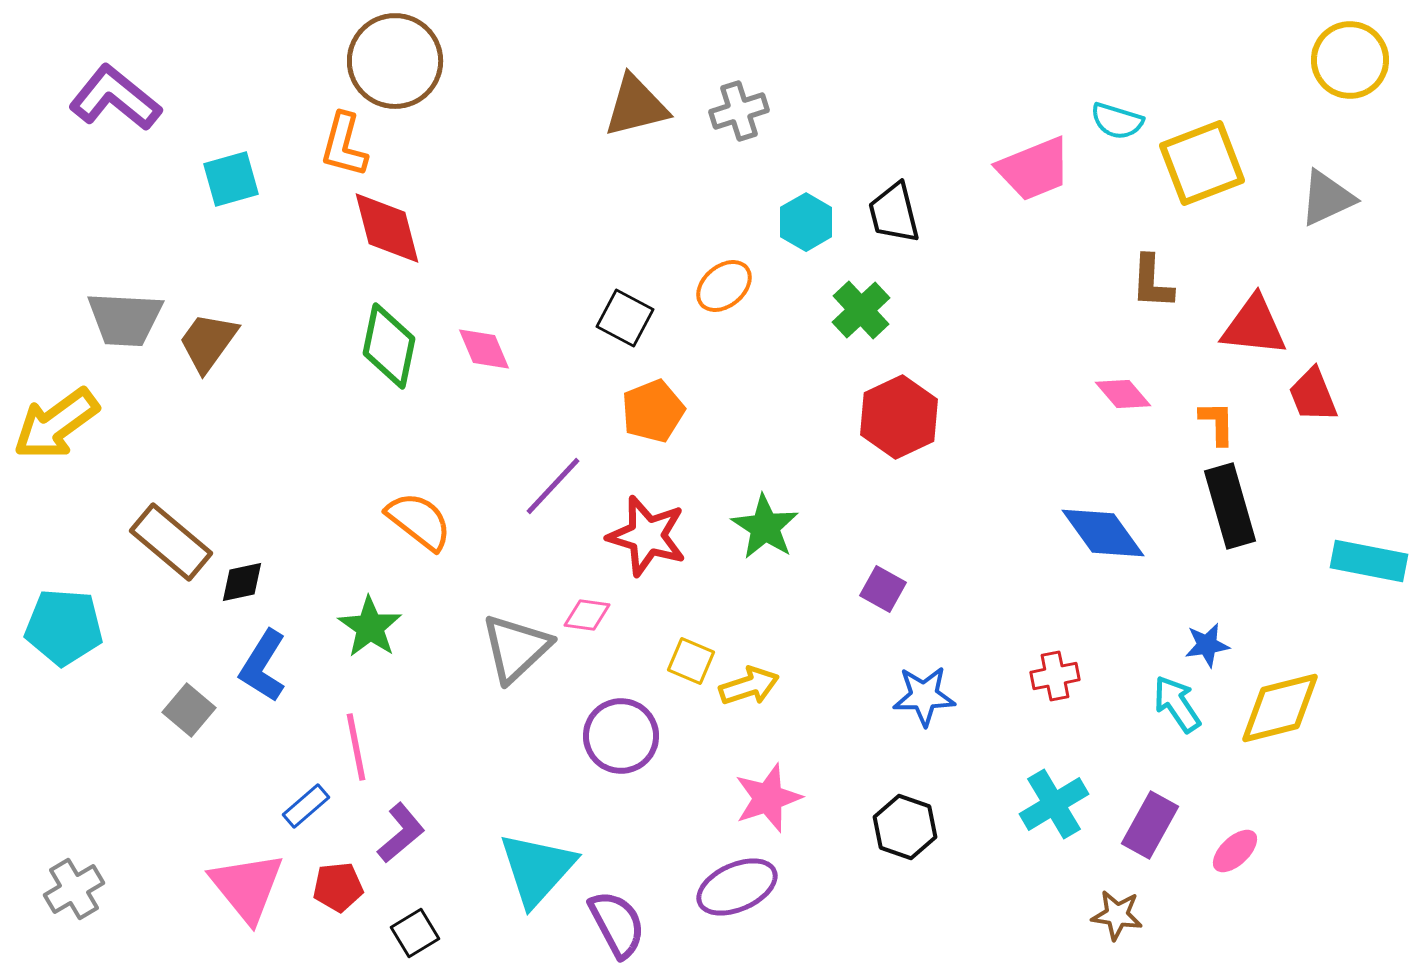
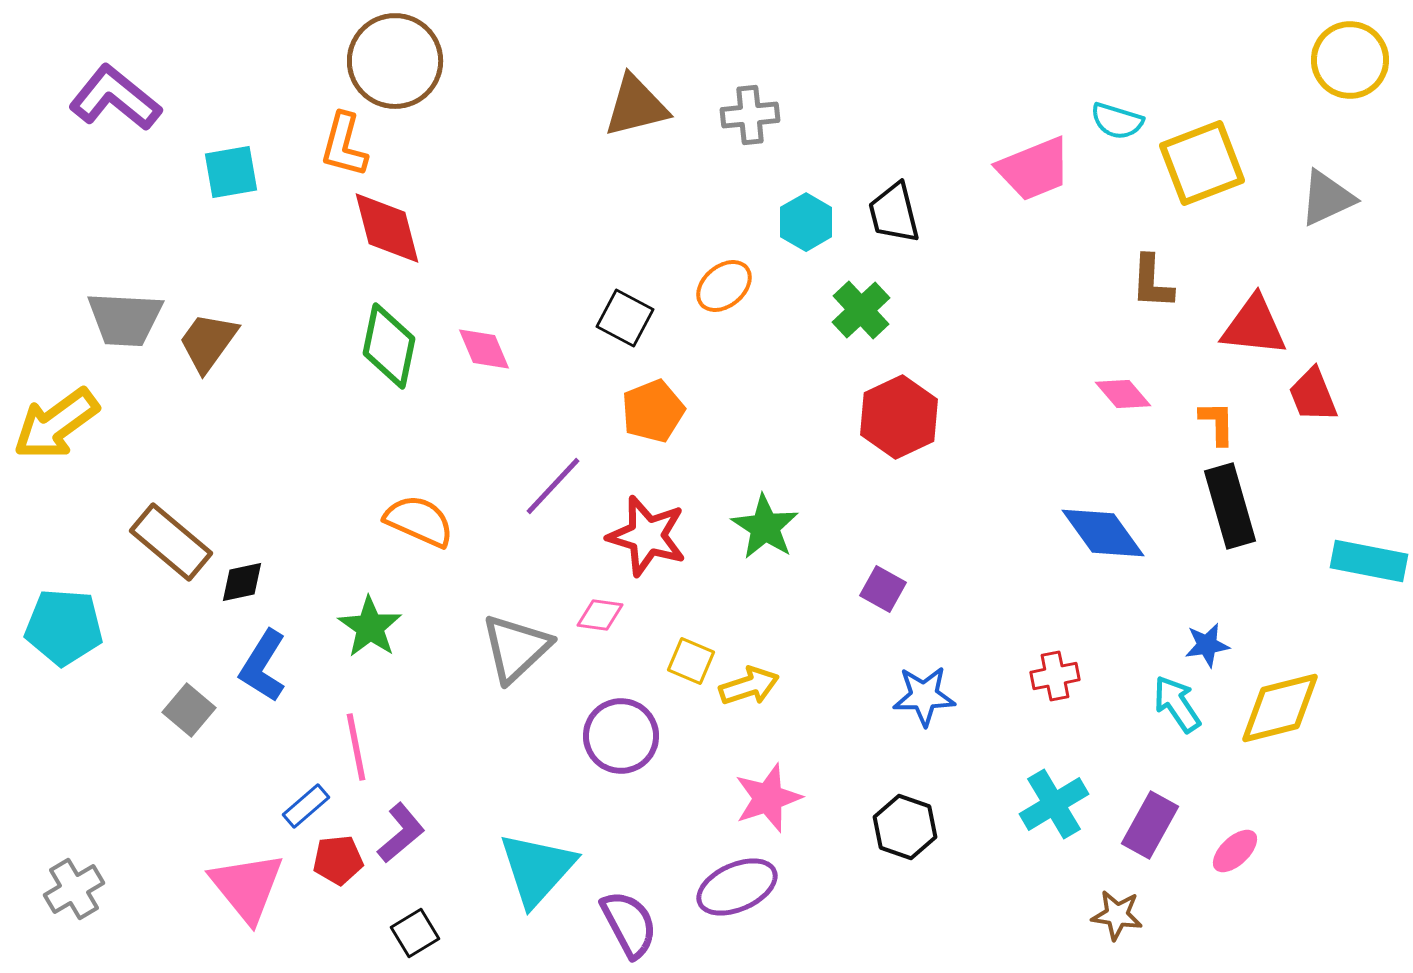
gray cross at (739, 111): moved 11 px right, 4 px down; rotated 12 degrees clockwise
cyan square at (231, 179): moved 7 px up; rotated 6 degrees clockwise
orange semicircle at (419, 521): rotated 14 degrees counterclockwise
pink diamond at (587, 615): moved 13 px right
red pentagon at (338, 887): moved 27 px up
purple semicircle at (617, 924): moved 12 px right
